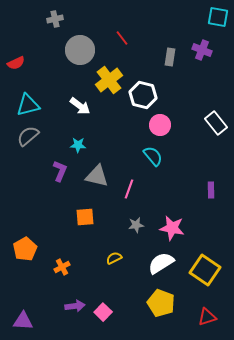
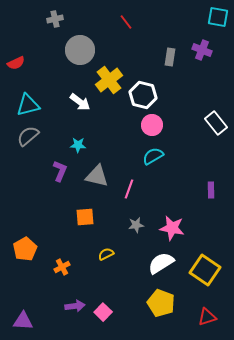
red line: moved 4 px right, 16 px up
white arrow: moved 4 px up
pink circle: moved 8 px left
cyan semicircle: rotated 80 degrees counterclockwise
yellow semicircle: moved 8 px left, 4 px up
